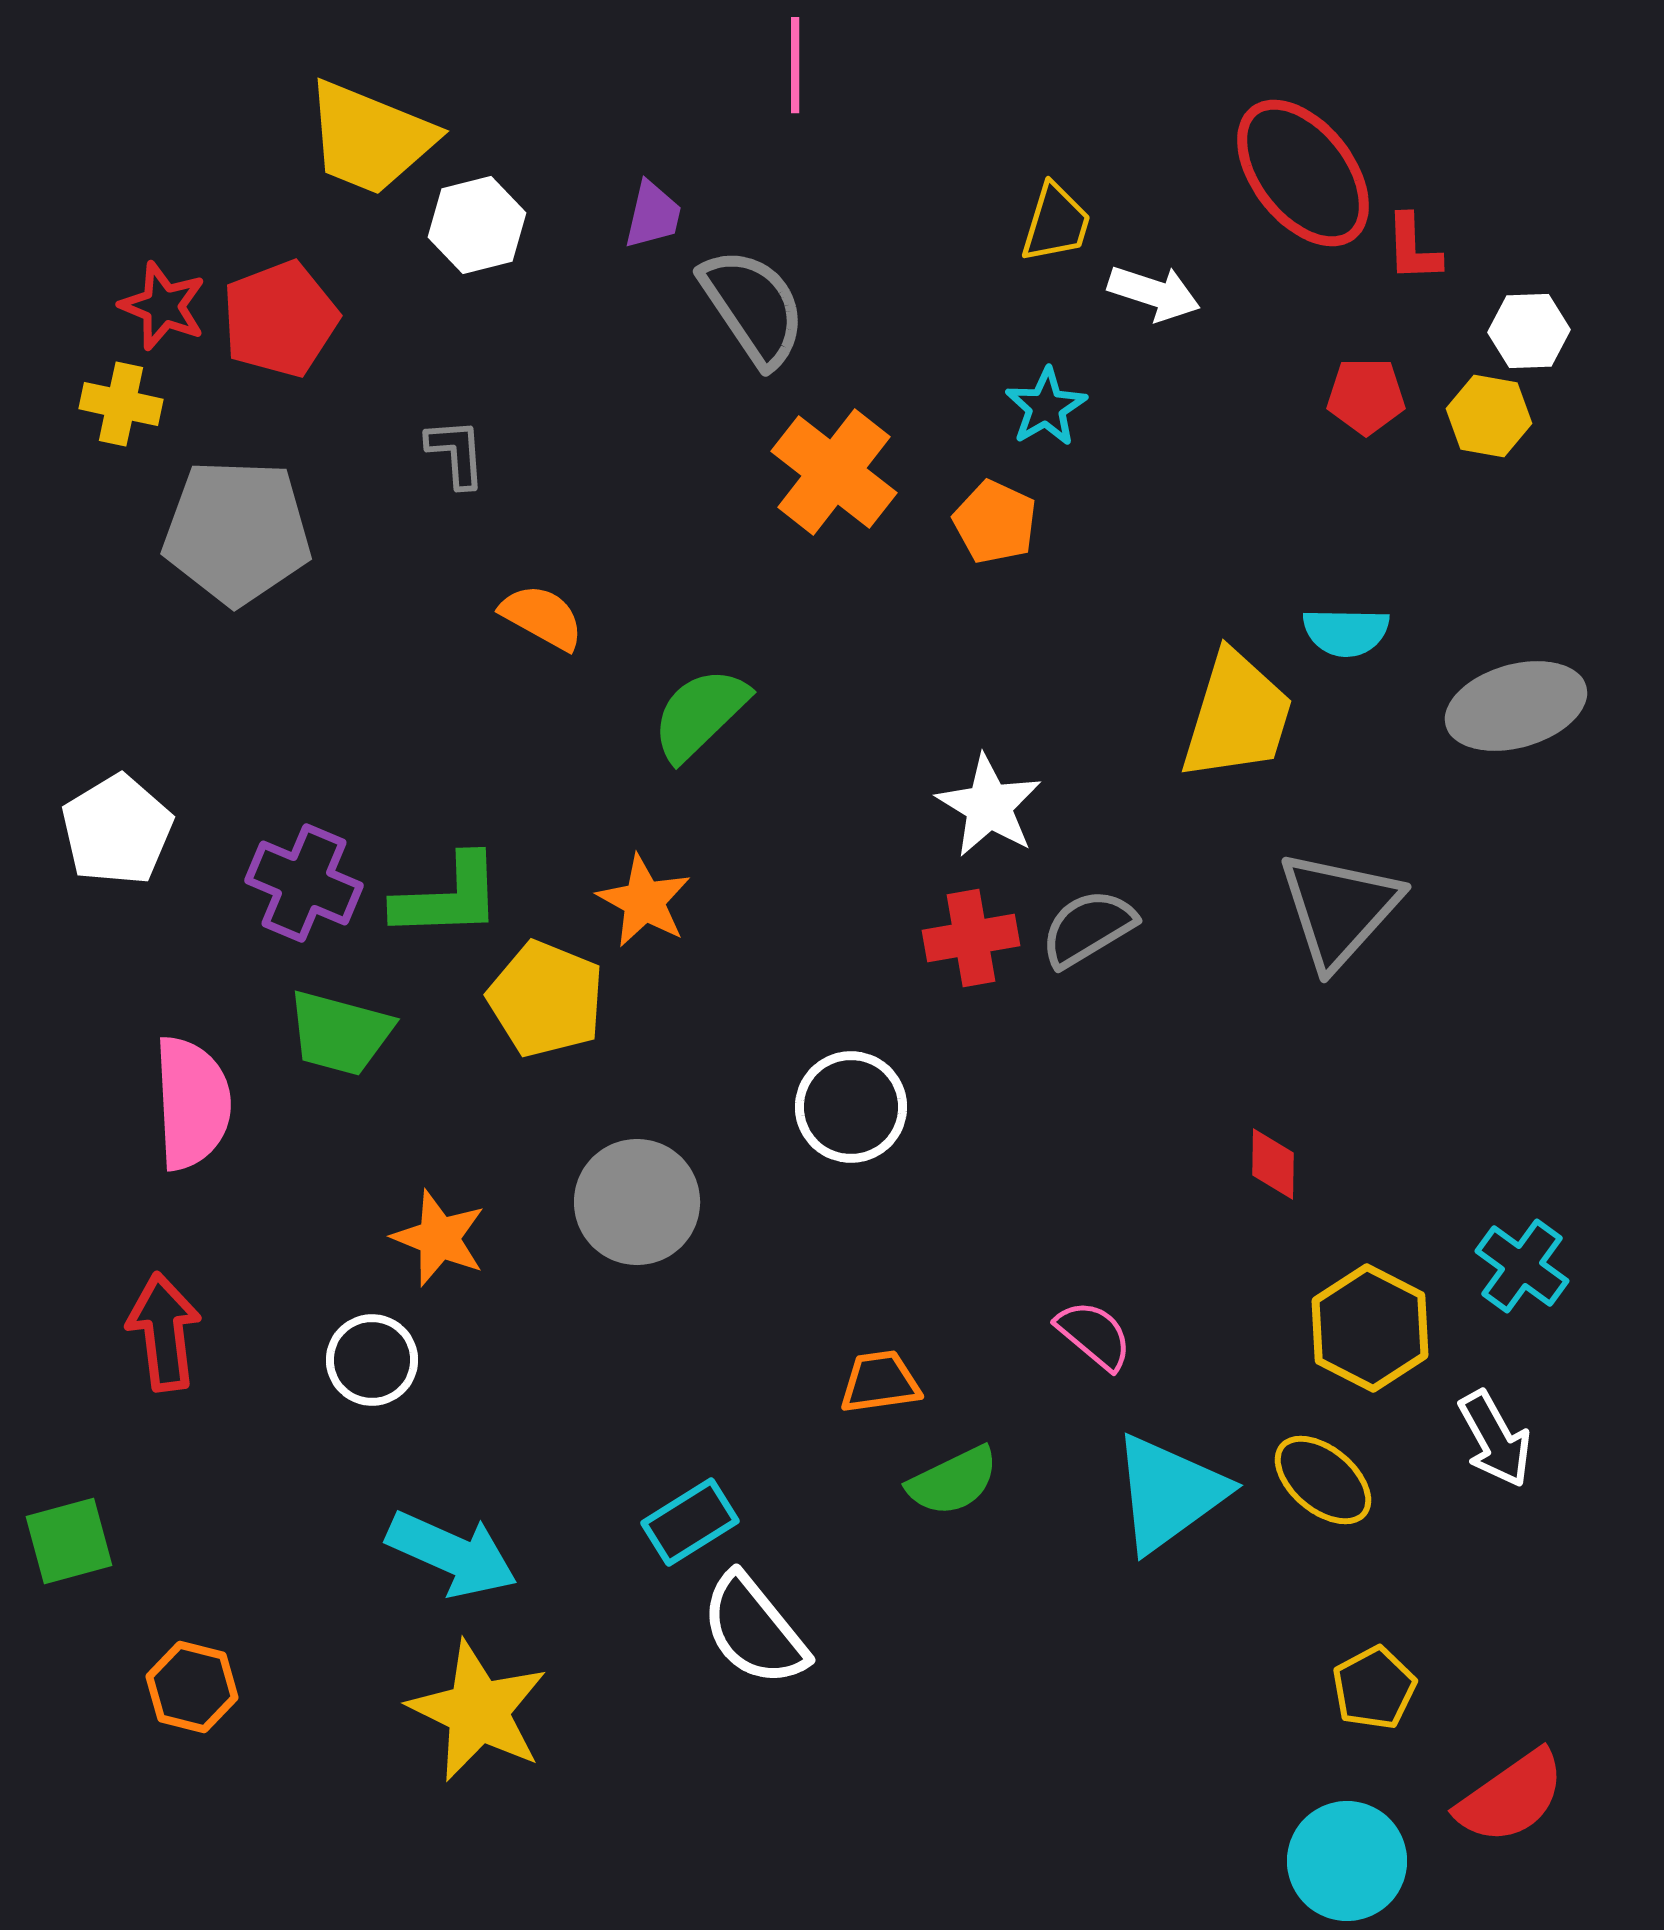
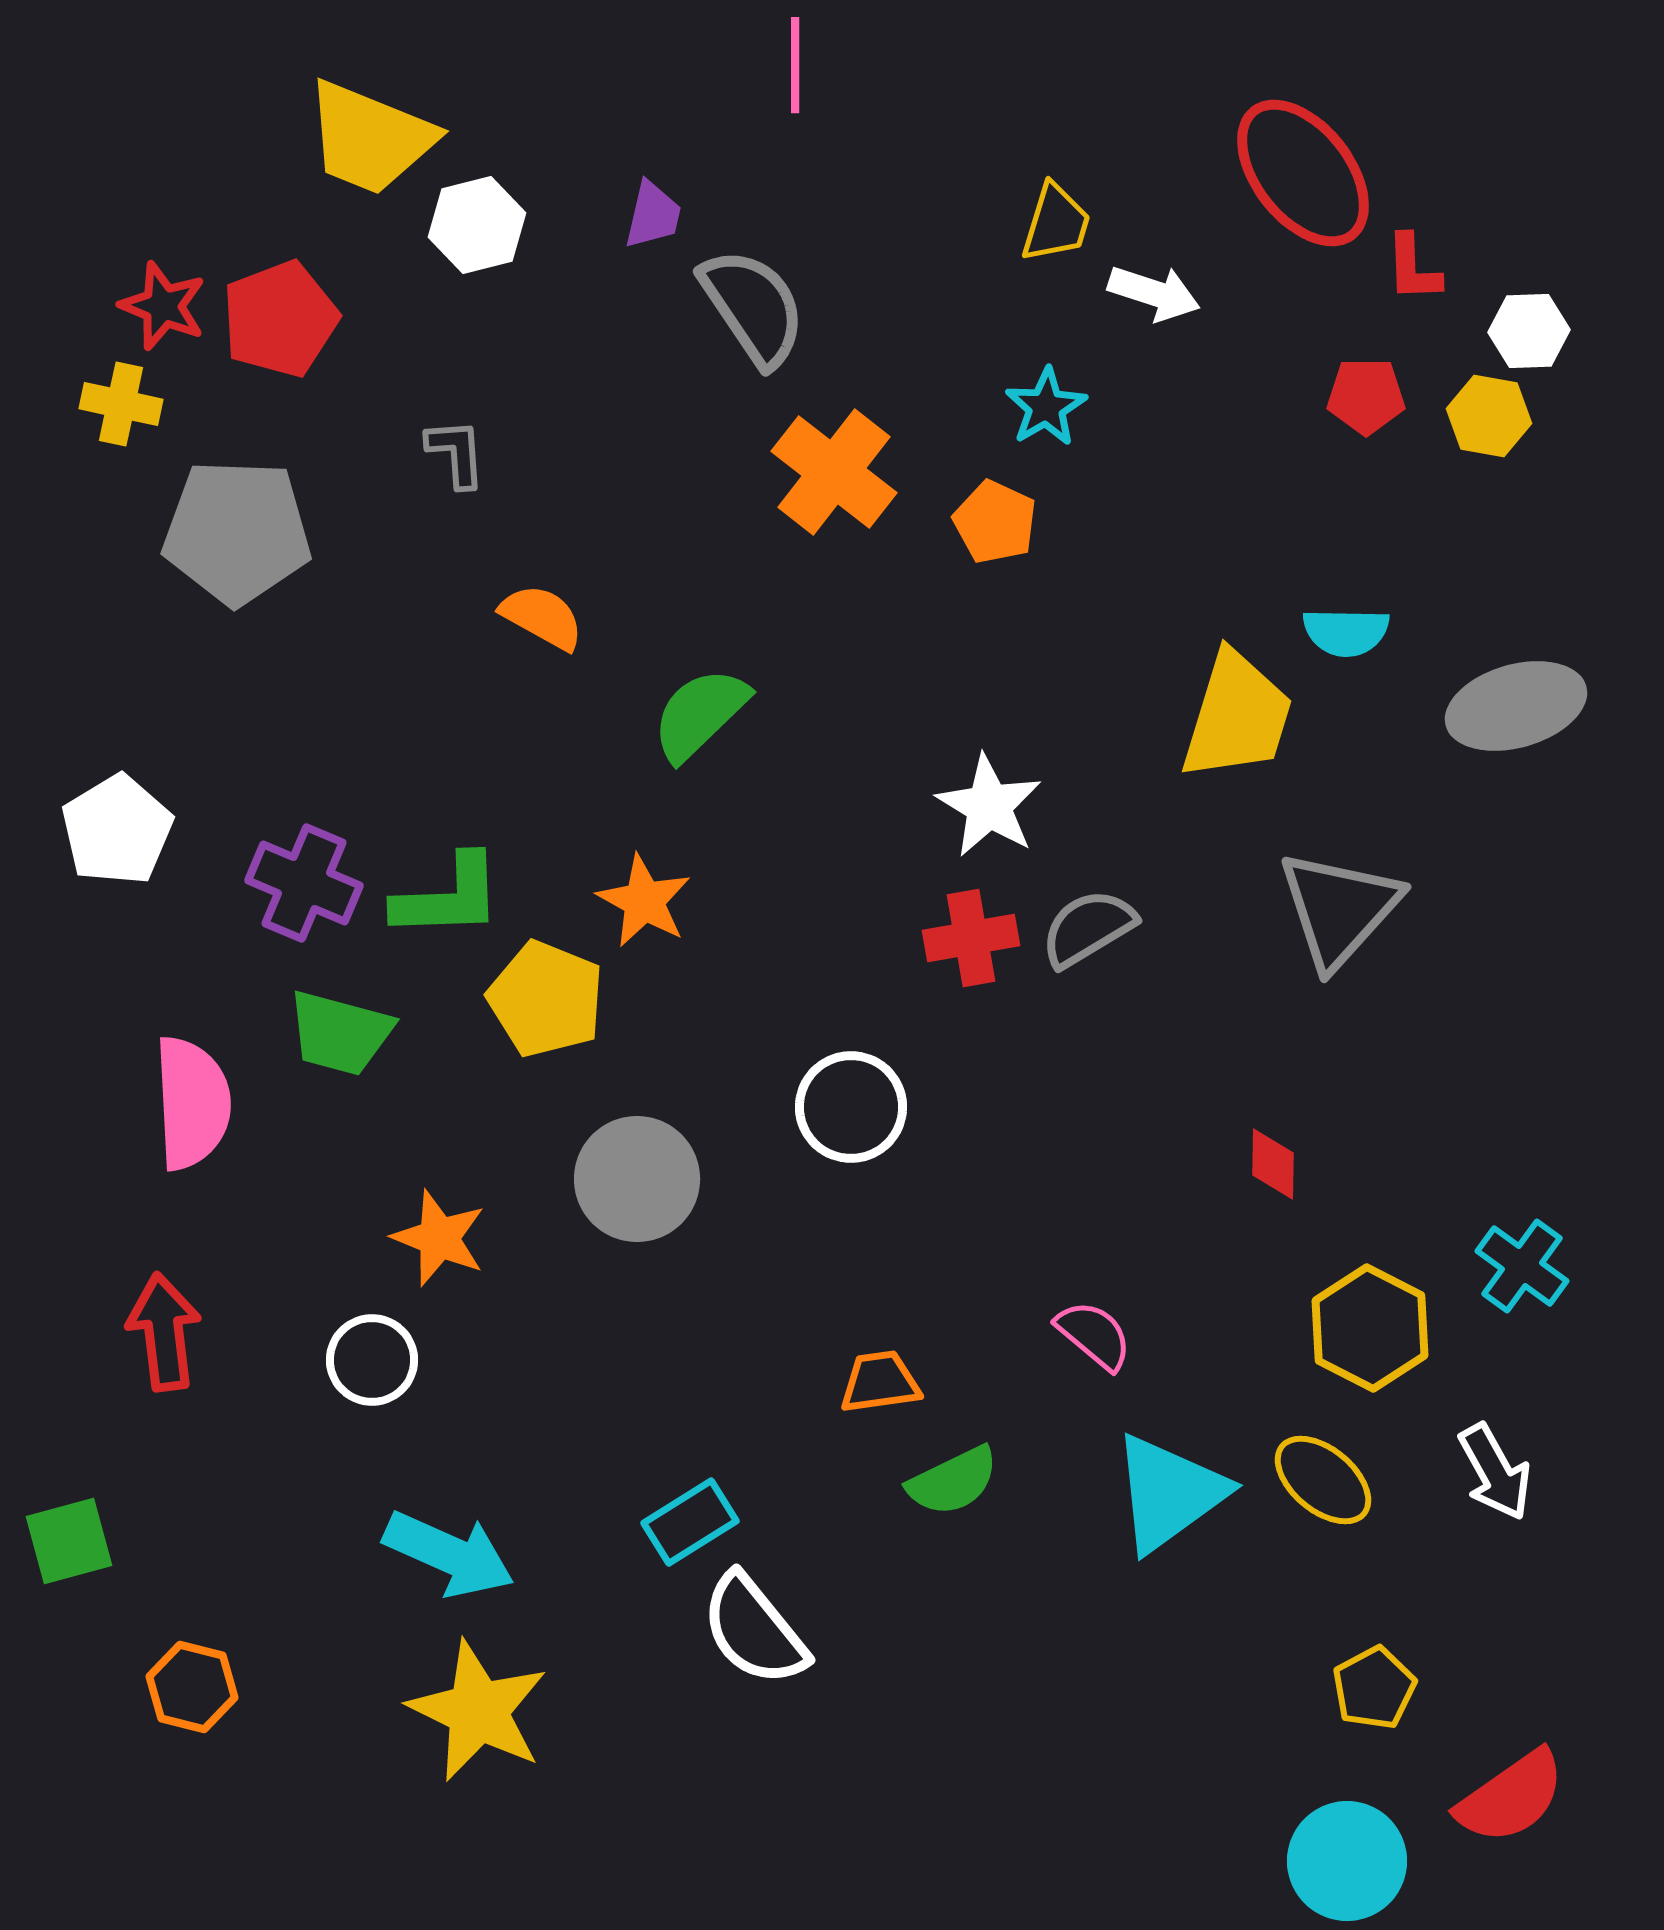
red L-shape at (1413, 248): moved 20 px down
gray circle at (637, 1202): moved 23 px up
white arrow at (1495, 1439): moved 33 px down
cyan arrow at (452, 1554): moved 3 px left
